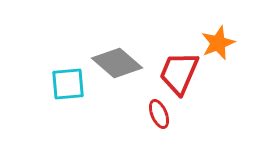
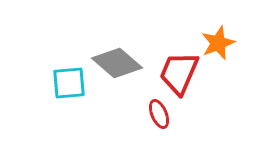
cyan square: moved 1 px right, 1 px up
